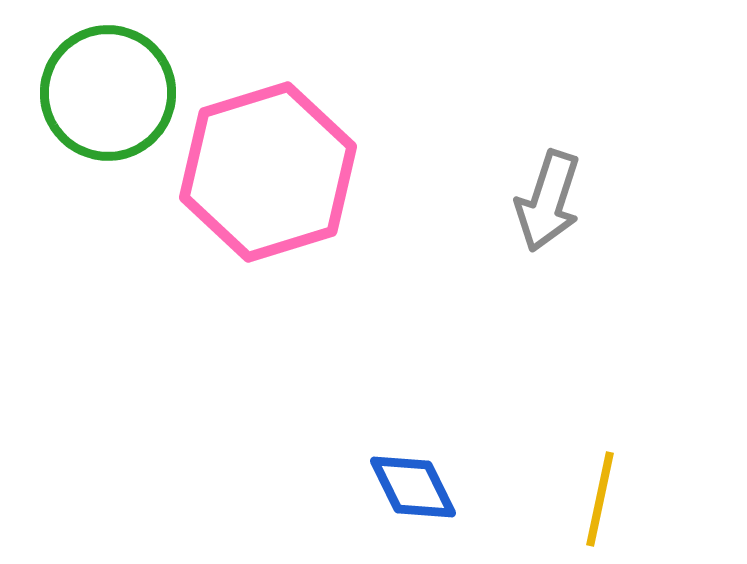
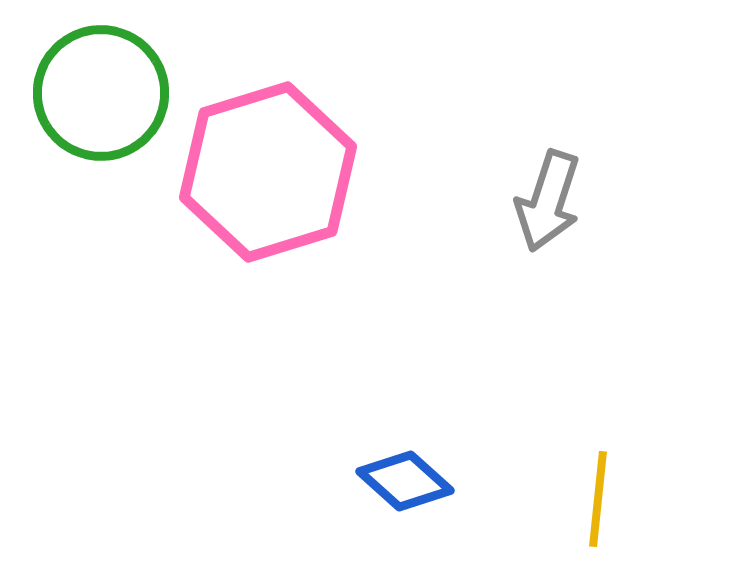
green circle: moved 7 px left
blue diamond: moved 8 px left, 6 px up; rotated 22 degrees counterclockwise
yellow line: moved 2 px left; rotated 6 degrees counterclockwise
